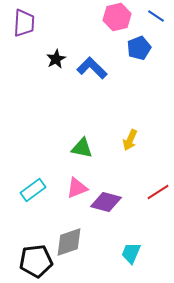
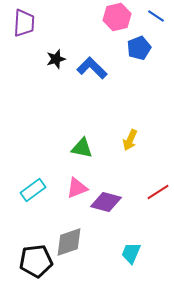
black star: rotated 12 degrees clockwise
